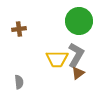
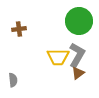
gray L-shape: moved 1 px right
yellow trapezoid: moved 1 px right, 2 px up
gray semicircle: moved 6 px left, 2 px up
